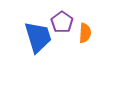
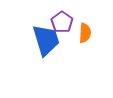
blue trapezoid: moved 8 px right, 3 px down
